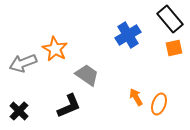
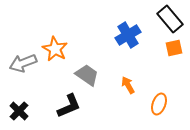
orange arrow: moved 8 px left, 12 px up
